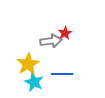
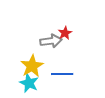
yellow star: moved 4 px right, 2 px down
cyan star: moved 5 px left, 1 px down
